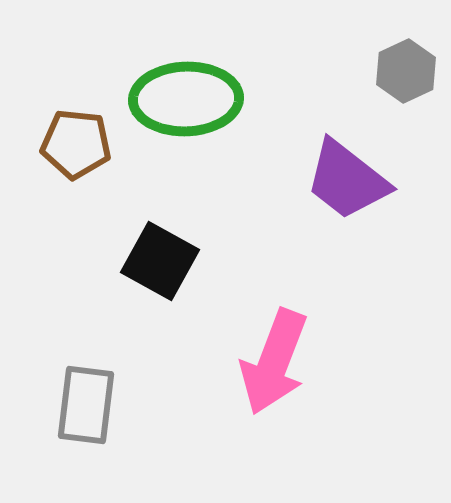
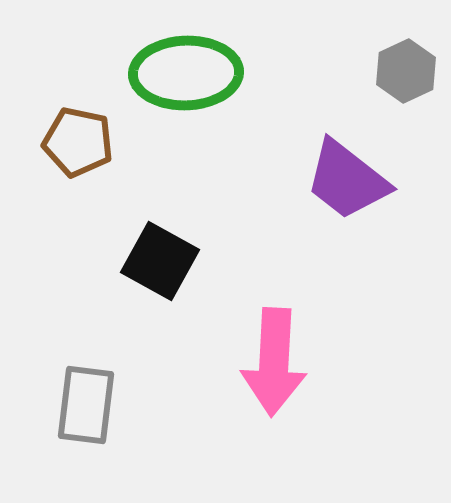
green ellipse: moved 26 px up
brown pentagon: moved 2 px right, 2 px up; rotated 6 degrees clockwise
pink arrow: rotated 18 degrees counterclockwise
